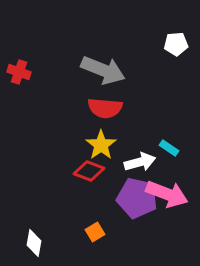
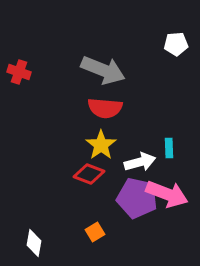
cyan rectangle: rotated 54 degrees clockwise
red diamond: moved 3 px down
